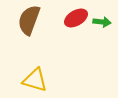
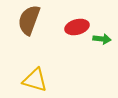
red ellipse: moved 1 px right, 9 px down; rotated 15 degrees clockwise
green arrow: moved 17 px down
